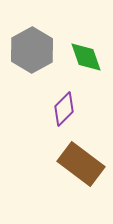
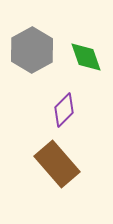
purple diamond: moved 1 px down
brown rectangle: moved 24 px left; rotated 12 degrees clockwise
